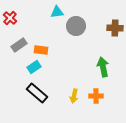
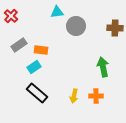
red cross: moved 1 px right, 2 px up
